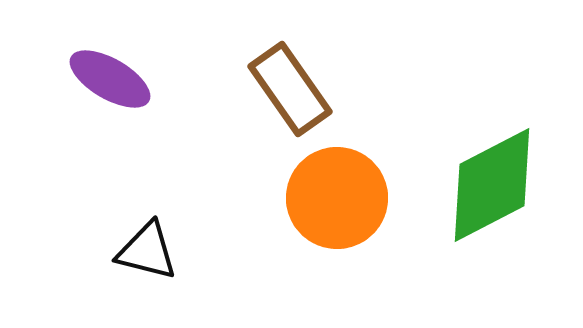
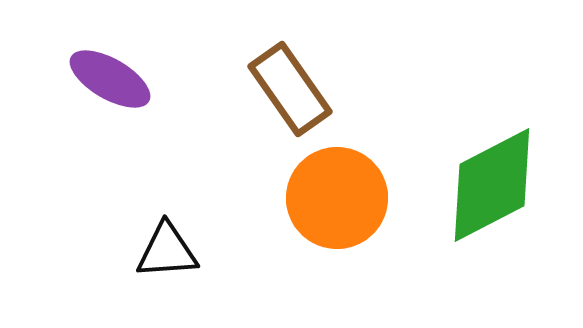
black triangle: moved 20 px right; rotated 18 degrees counterclockwise
